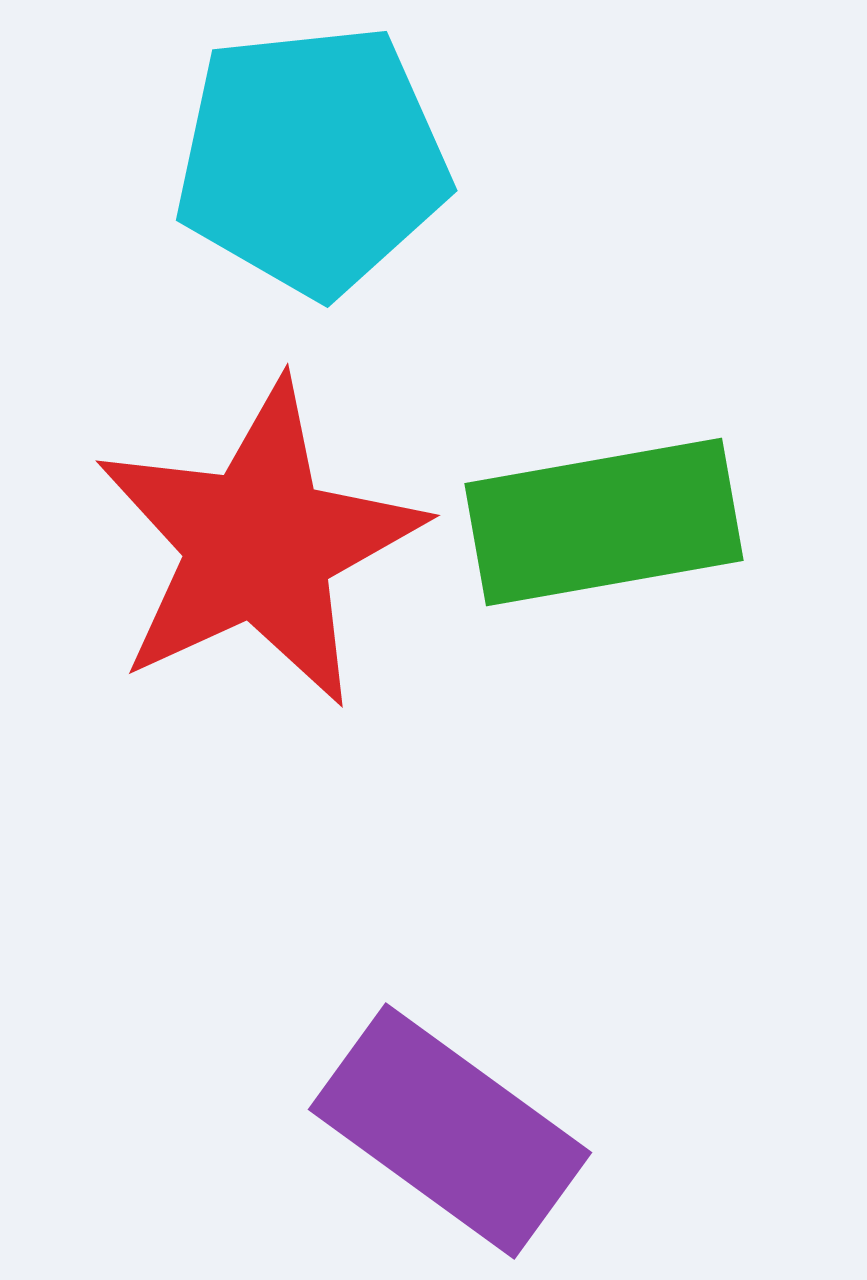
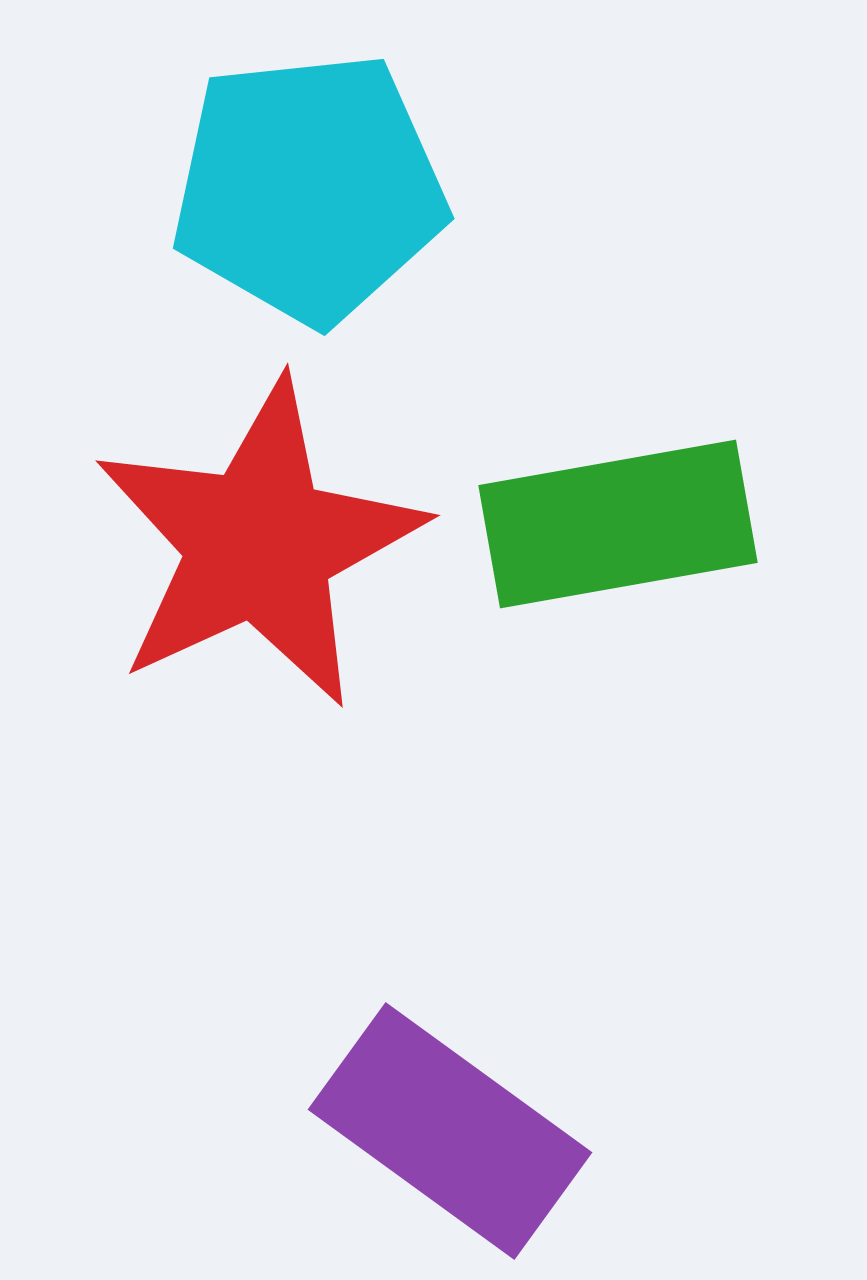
cyan pentagon: moved 3 px left, 28 px down
green rectangle: moved 14 px right, 2 px down
